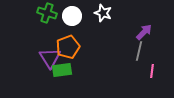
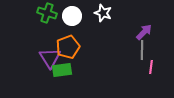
gray line: moved 3 px right, 1 px up; rotated 12 degrees counterclockwise
pink line: moved 1 px left, 4 px up
